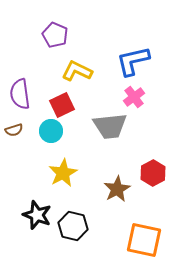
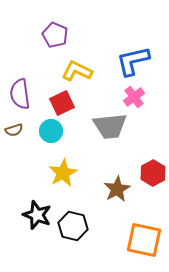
red square: moved 2 px up
